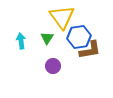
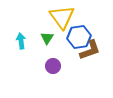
brown L-shape: rotated 10 degrees counterclockwise
